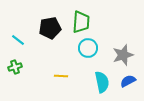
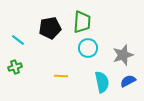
green trapezoid: moved 1 px right
